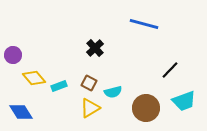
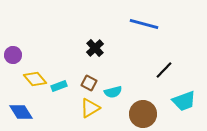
black line: moved 6 px left
yellow diamond: moved 1 px right, 1 px down
brown circle: moved 3 px left, 6 px down
